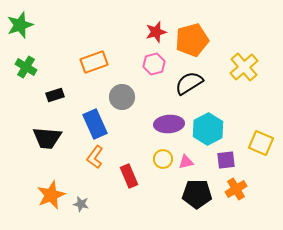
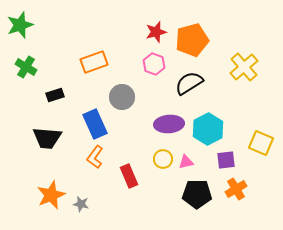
pink hexagon: rotated 25 degrees counterclockwise
